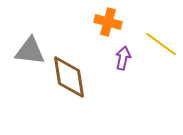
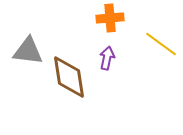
orange cross: moved 2 px right, 4 px up; rotated 20 degrees counterclockwise
gray triangle: moved 2 px left
purple arrow: moved 16 px left
